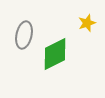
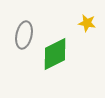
yellow star: rotated 30 degrees clockwise
